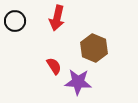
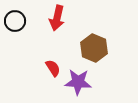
red semicircle: moved 1 px left, 2 px down
